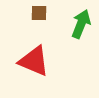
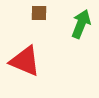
red triangle: moved 9 px left
